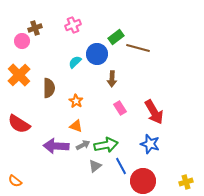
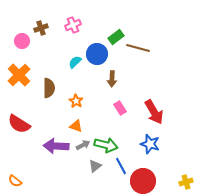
brown cross: moved 6 px right
green arrow: rotated 25 degrees clockwise
